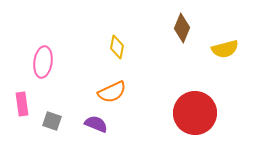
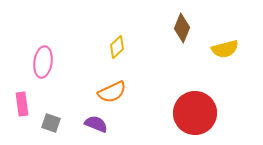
yellow diamond: rotated 35 degrees clockwise
gray square: moved 1 px left, 2 px down
